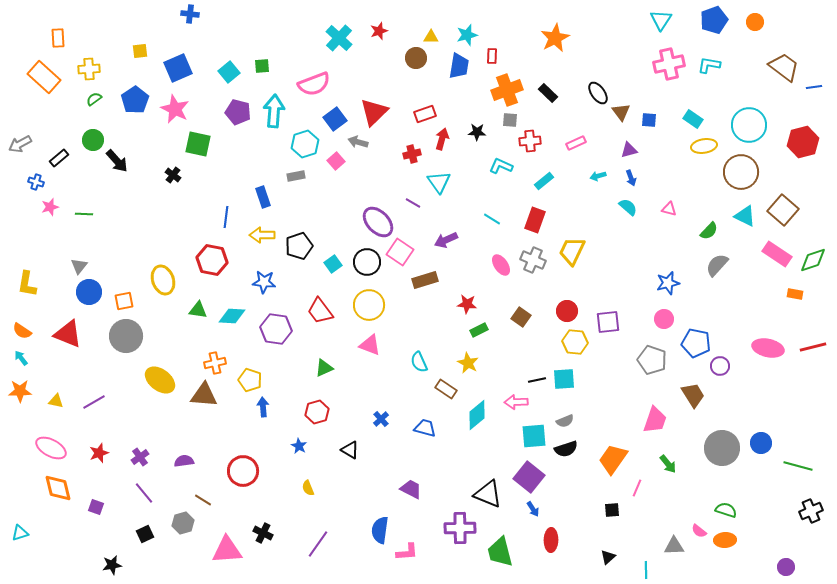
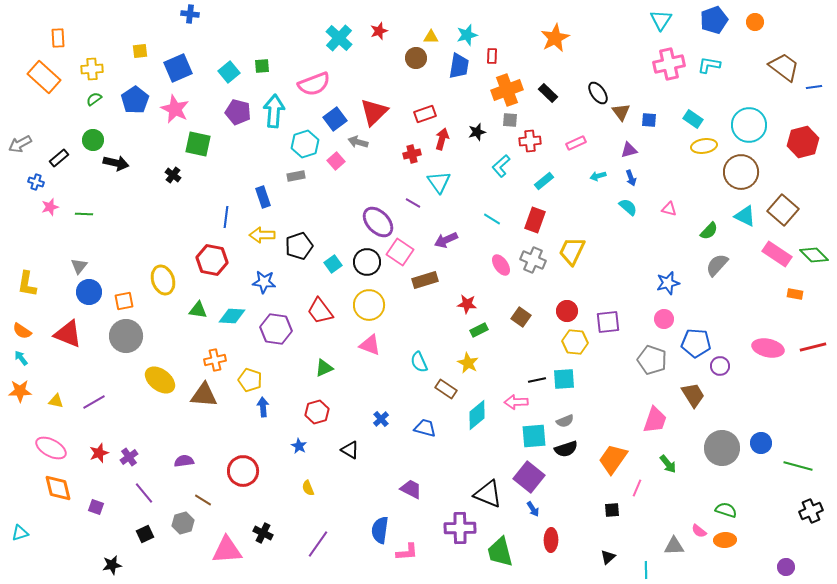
yellow cross at (89, 69): moved 3 px right
black star at (477, 132): rotated 18 degrees counterclockwise
black arrow at (117, 161): moved 1 px left, 2 px down; rotated 35 degrees counterclockwise
cyan L-shape at (501, 166): rotated 65 degrees counterclockwise
green diamond at (813, 260): moved 1 px right, 5 px up; rotated 64 degrees clockwise
blue pentagon at (696, 343): rotated 8 degrees counterclockwise
orange cross at (215, 363): moved 3 px up
purple cross at (140, 457): moved 11 px left
